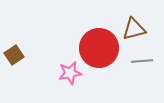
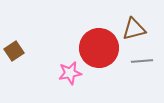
brown square: moved 4 px up
